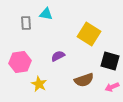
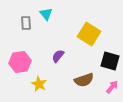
cyan triangle: rotated 40 degrees clockwise
purple semicircle: rotated 24 degrees counterclockwise
pink arrow: rotated 152 degrees clockwise
